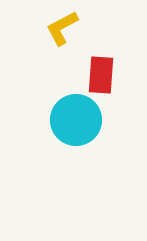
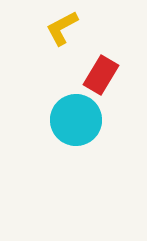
red rectangle: rotated 27 degrees clockwise
